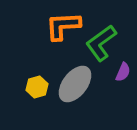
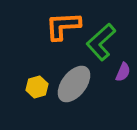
green L-shape: moved 1 px up; rotated 6 degrees counterclockwise
gray ellipse: moved 1 px left
